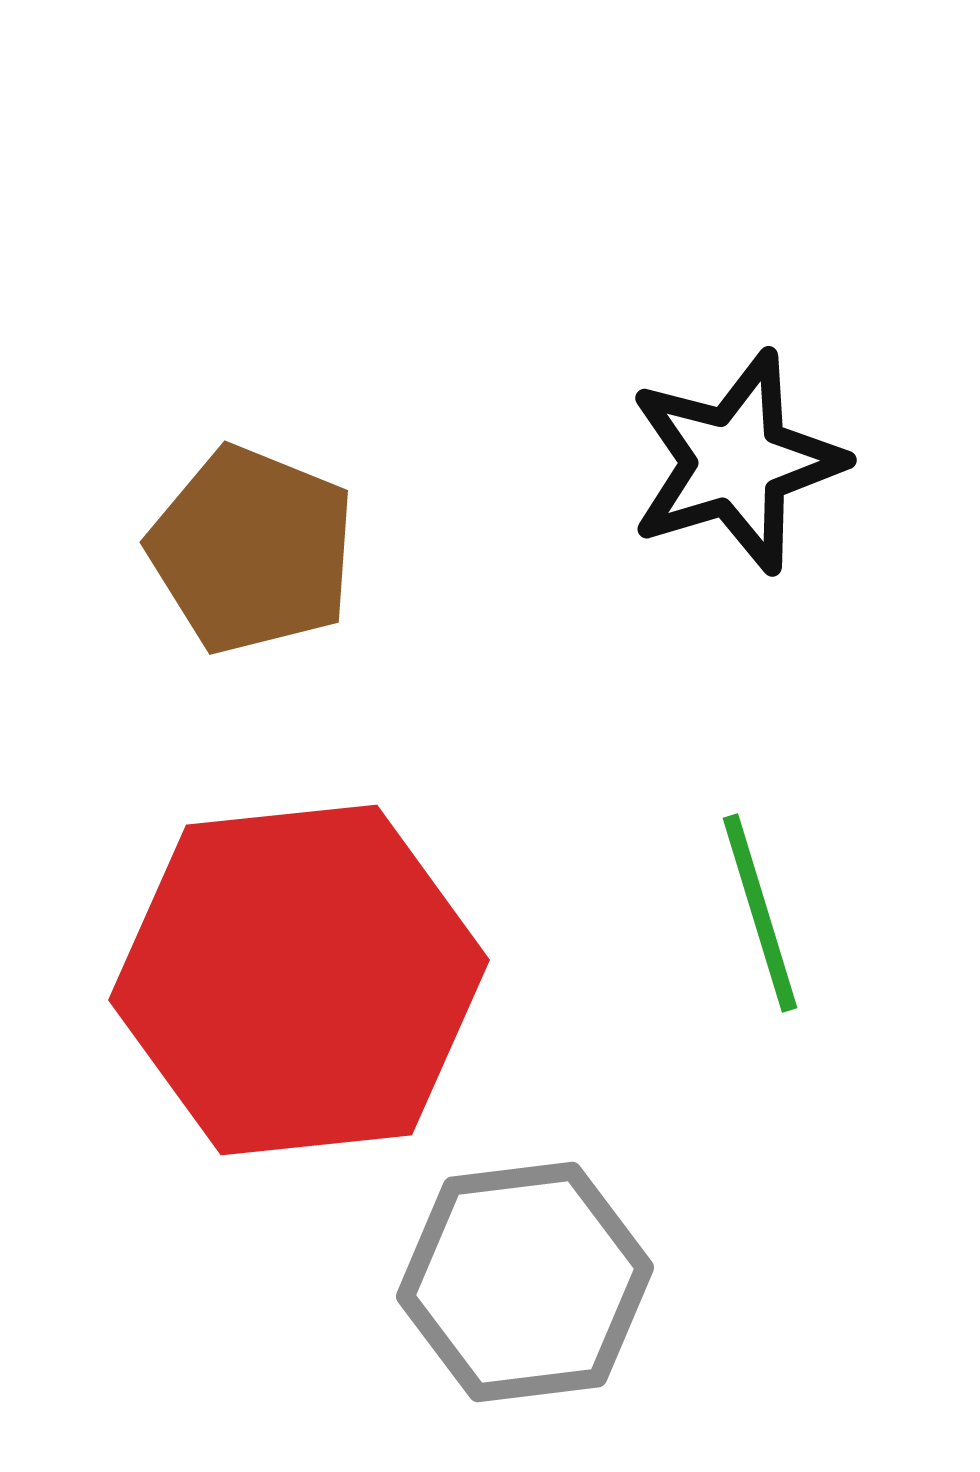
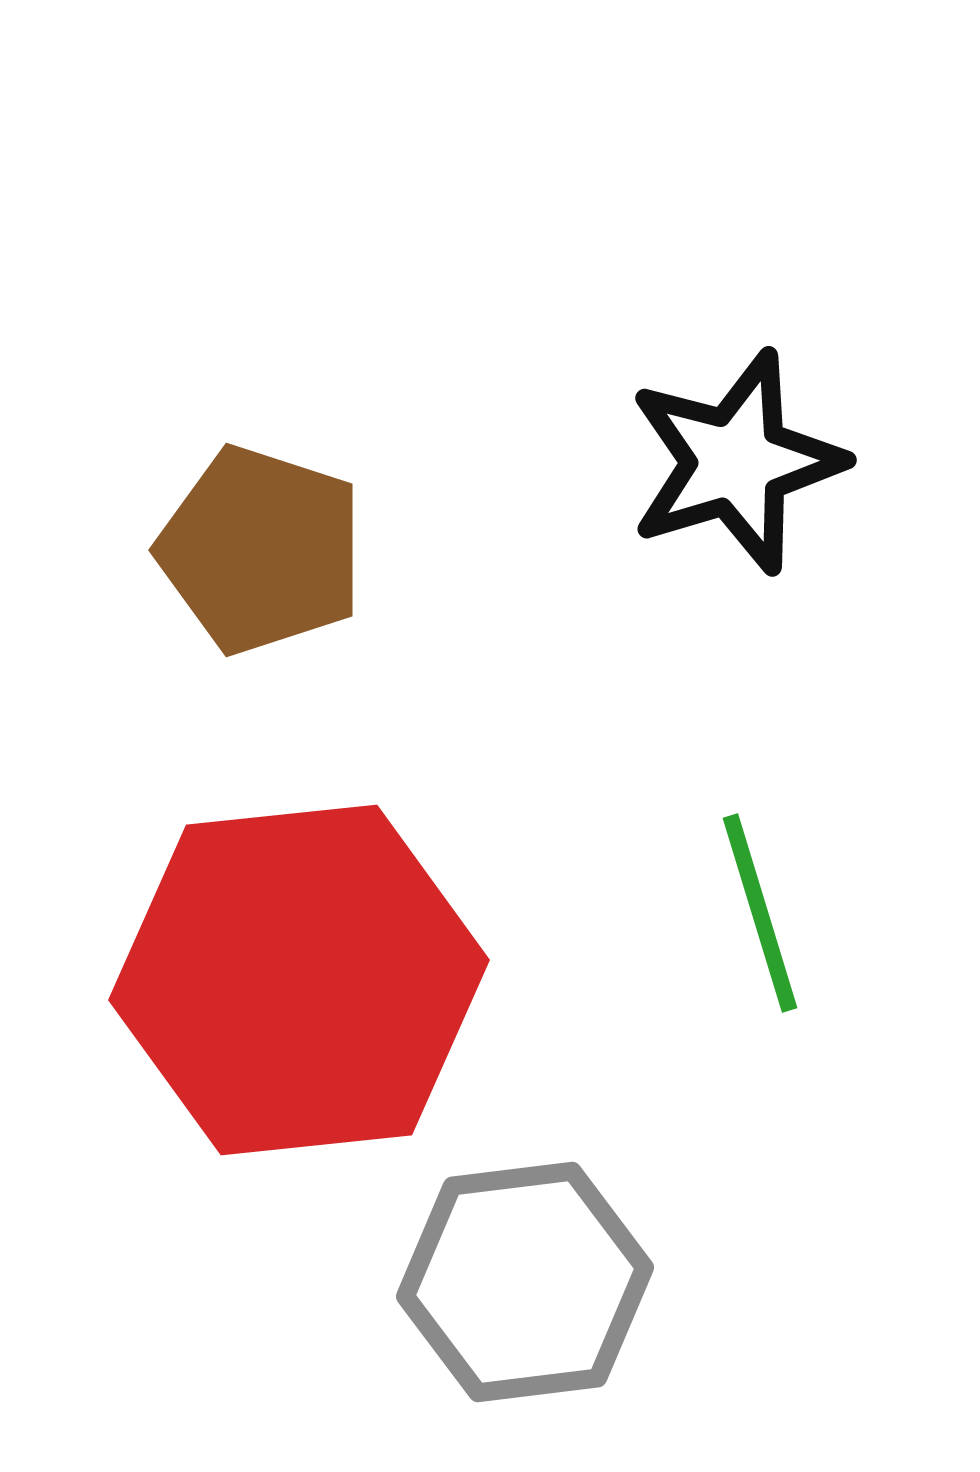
brown pentagon: moved 9 px right; rotated 4 degrees counterclockwise
